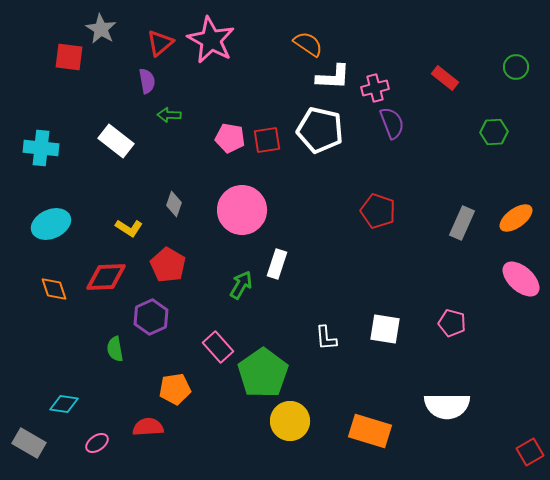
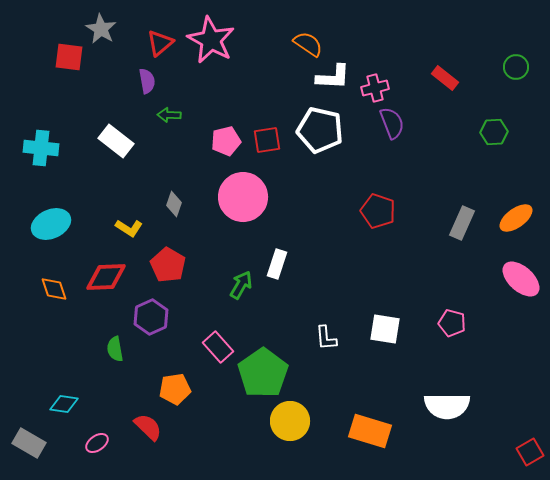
pink pentagon at (230, 138): moved 4 px left, 3 px down; rotated 24 degrees counterclockwise
pink circle at (242, 210): moved 1 px right, 13 px up
red semicircle at (148, 427): rotated 48 degrees clockwise
